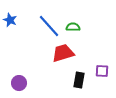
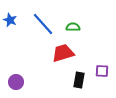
blue line: moved 6 px left, 2 px up
purple circle: moved 3 px left, 1 px up
